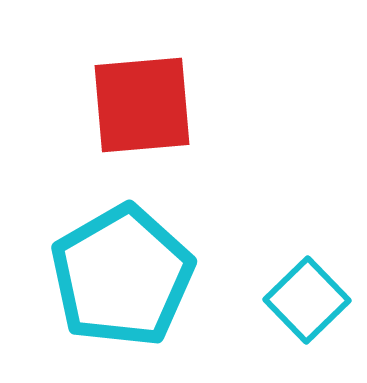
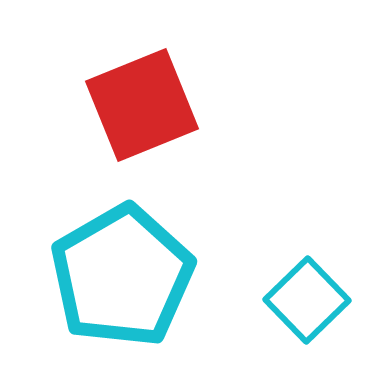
red square: rotated 17 degrees counterclockwise
